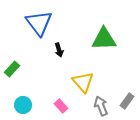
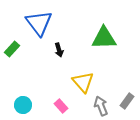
green triangle: moved 1 px up
green rectangle: moved 20 px up
